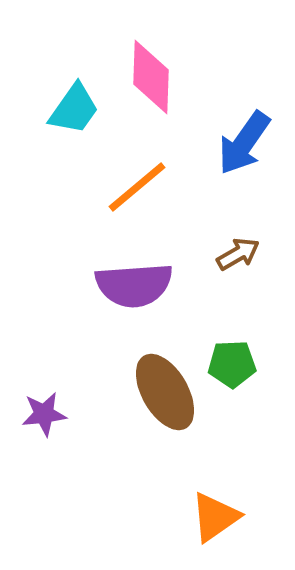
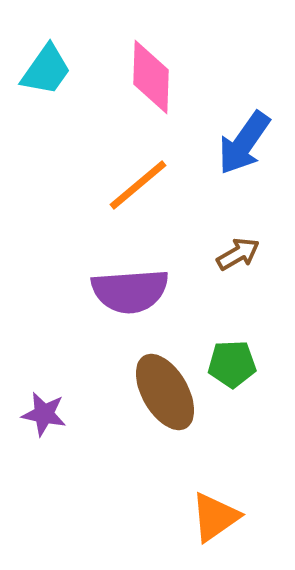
cyan trapezoid: moved 28 px left, 39 px up
orange line: moved 1 px right, 2 px up
purple semicircle: moved 4 px left, 6 px down
purple star: rotated 18 degrees clockwise
